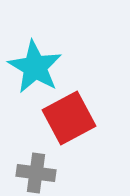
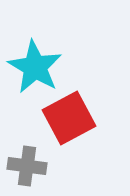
gray cross: moved 9 px left, 7 px up
